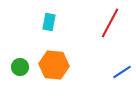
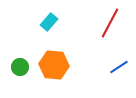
cyan rectangle: rotated 30 degrees clockwise
blue line: moved 3 px left, 5 px up
